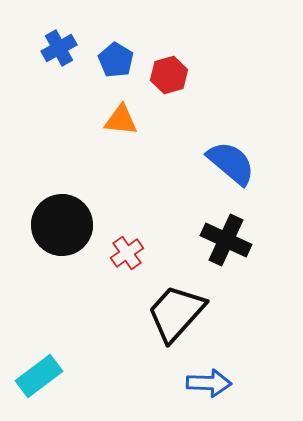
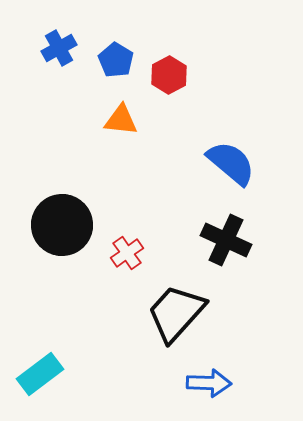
red hexagon: rotated 12 degrees counterclockwise
cyan rectangle: moved 1 px right, 2 px up
